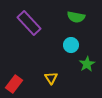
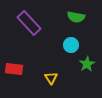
red rectangle: moved 15 px up; rotated 60 degrees clockwise
